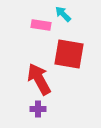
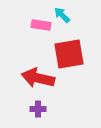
cyan arrow: moved 1 px left, 1 px down
red square: rotated 20 degrees counterclockwise
red arrow: moved 1 px left, 1 px up; rotated 48 degrees counterclockwise
